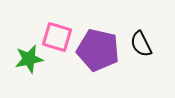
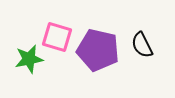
black semicircle: moved 1 px right, 1 px down
